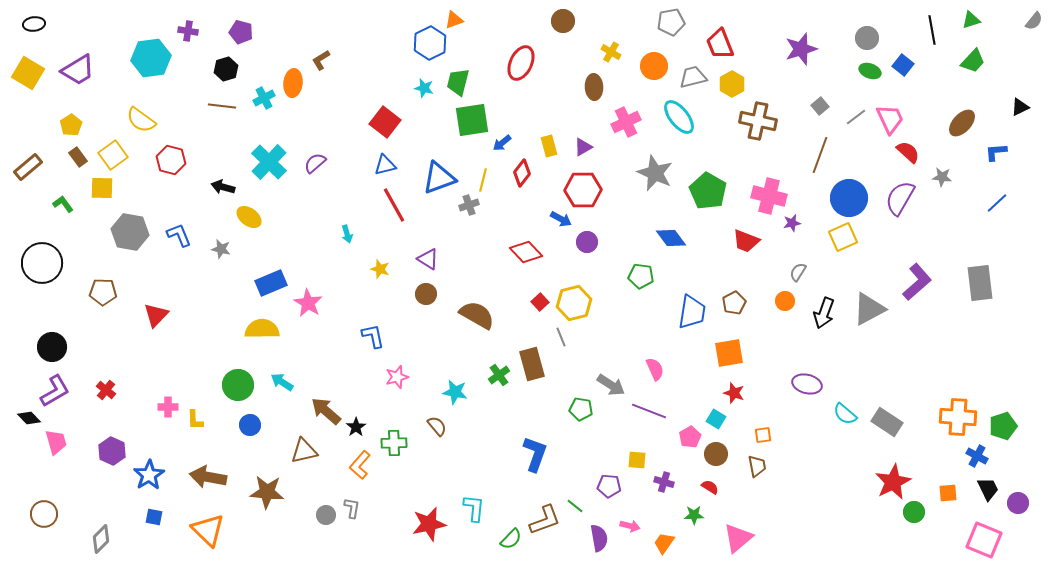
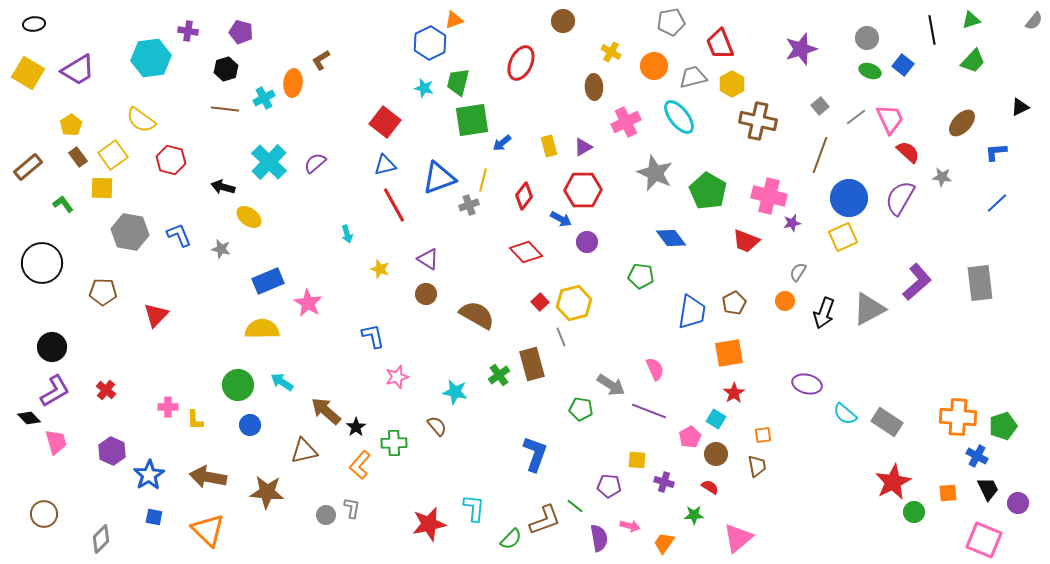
brown line at (222, 106): moved 3 px right, 3 px down
red diamond at (522, 173): moved 2 px right, 23 px down
blue rectangle at (271, 283): moved 3 px left, 2 px up
red star at (734, 393): rotated 20 degrees clockwise
